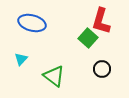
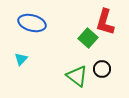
red L-shape: moved 4 px right, 1 px down
green triangle: moved 23 px right
